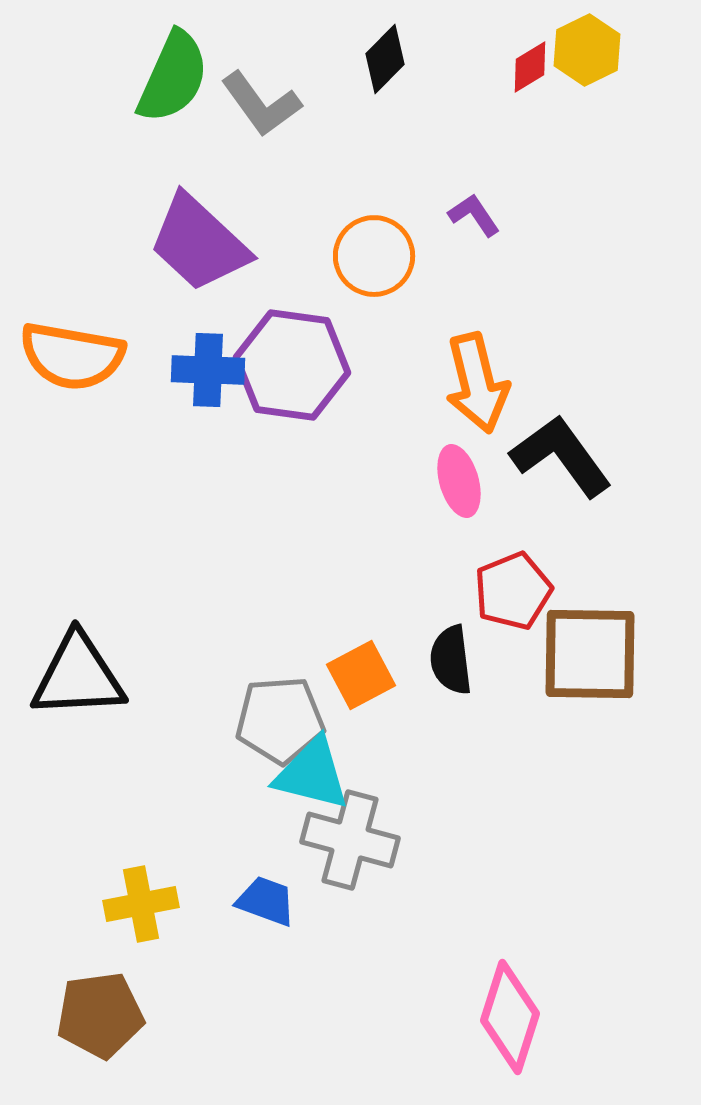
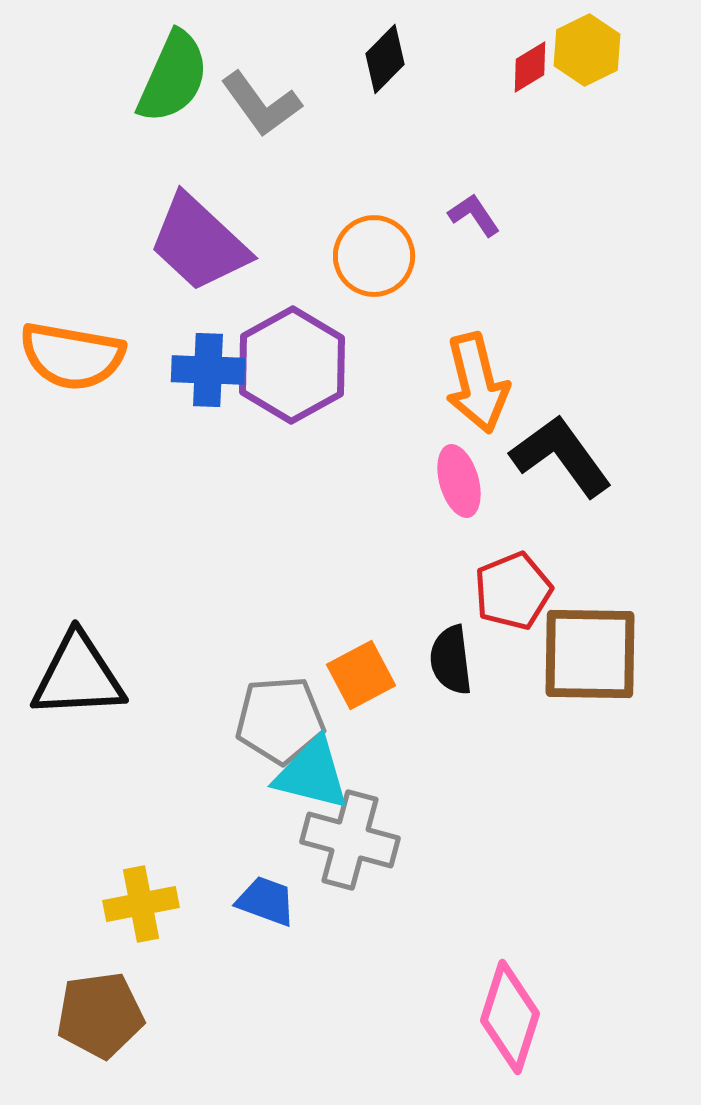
purple hexagon: rotated 23 degrees clockwise
